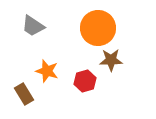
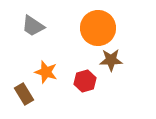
orange star: moved 1 px left, 1 px down
